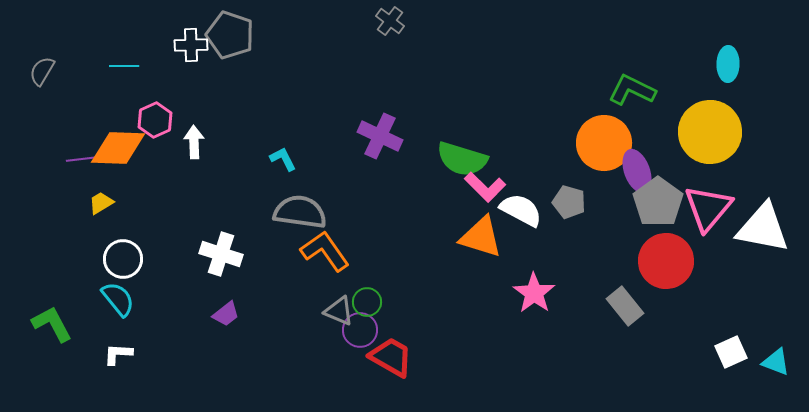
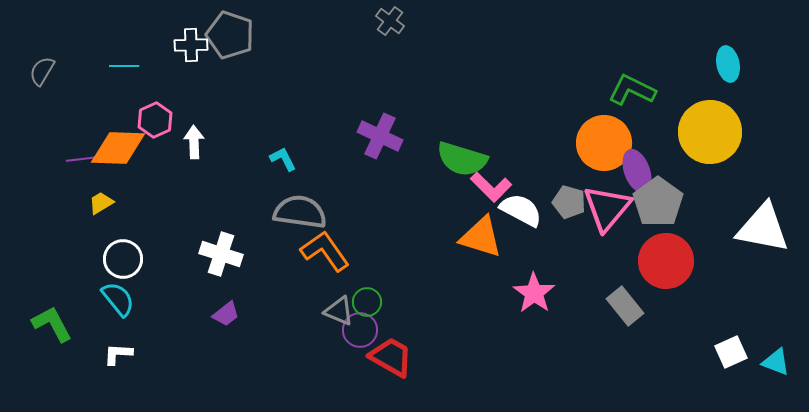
cyan ellipse at (728, 64): rotated 12 degrees counterclockwise
pink L-shape at (485, 187): moved 6 px right
pink triangle at (708, 208): moved 101 px left
